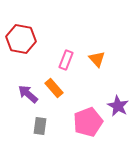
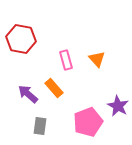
pink rectangle: rotated 36 degrees counterclockwise
